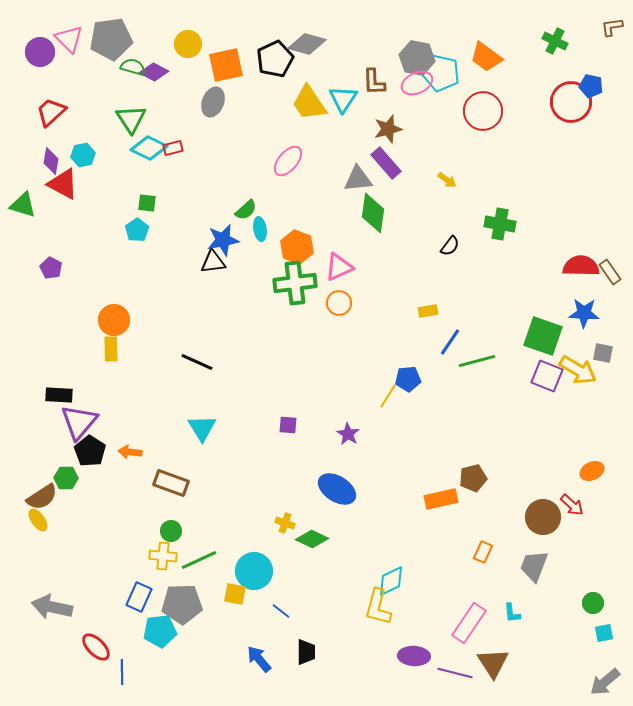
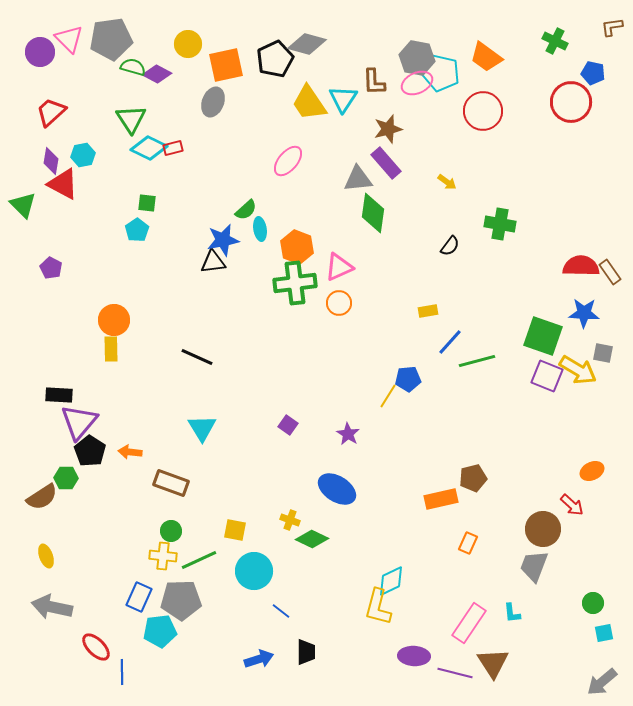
purple diamond at (154, 72): moved 3 px right, 2 px down
blue pentagon at (591, 86): moved 2 px right, 13 px up
yellow arrow at (447, 180): moved 2 px down
green triangle at (23, 205): rotated 28 degrees clockwise
blue line at (450, 342): rotated 8 degrees clockwise
black line at (197, 362): moved 5 px up
purple square at (288, 425): rotated 30 degrees clockwise
brown circle at (543, 517): moved 12 px down
yellow ellipse at (38, 520): moved 8 px right, 36 px down; rotated 15 degrees clockwise
yellow cross at (285, 523): moved 5 px right, 3 px up
orange rectangle at (483, 552): moved 15 px left, 9 px up
yellow square at (235, 594): moved 64 px up
gray pentagon at (182, 604): moved 1 px left, 4 px up
blue arrow at (259, 659): rotated 112 degrees clockwise
gray arrow at (605, 682): moved 3 px left
